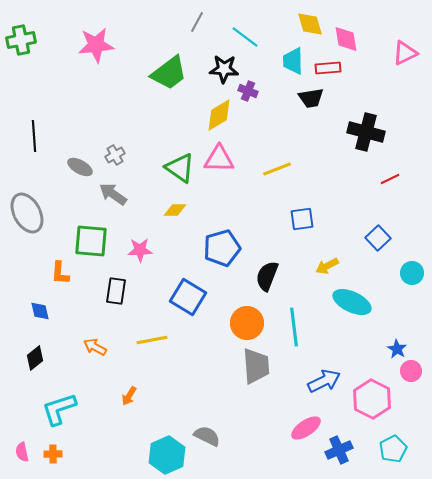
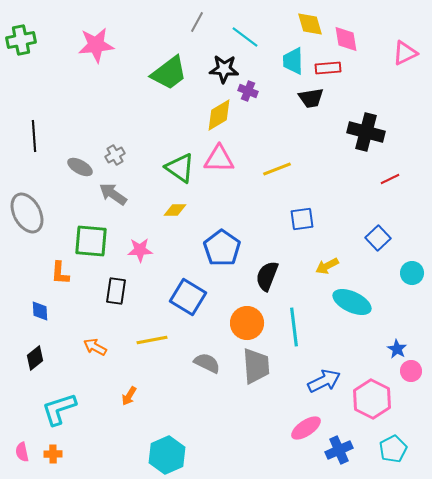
blue pentagon at (222, 248): rotated 21 degrees counterclockwise
blue diamond at (40, 311): rotated 10 degrees clockwise
gray semicircle at (207, 436): moved 73 px up
